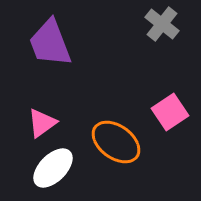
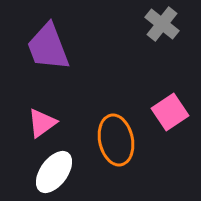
purple trapezoid: moved 2 px left, 4 px down
orange ellipse: moved 2 px up; rotated 42 degrees clockwise
white ellipse: moved 1 px right, 4 px down; rotated 9 degrees counterclockwise
